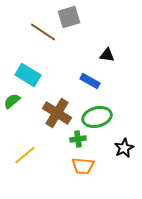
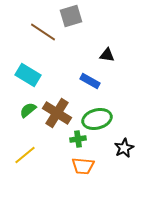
gray square: moved 2 px right, 1 px up
green semicircle: moved 16 px right, 9 px down
green ellipse: moved 2 px down
